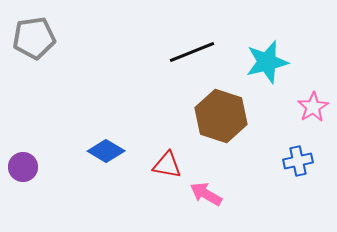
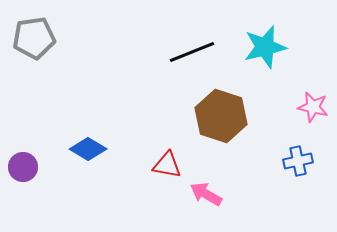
cyan star: moved 2 px left, 15 px up
pink star: rotated 28 degrees counterclockwise
blue diamond: moved 18 px left, 2 px up
